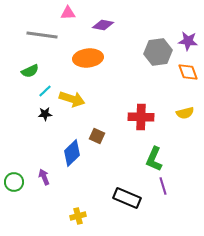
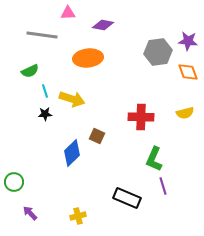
cyan line: rotated 64 degrees counterclockwise
purple arrow: moved 14 px left, 36 px down; rotated 21 degrees counterclockwise
